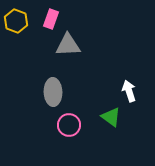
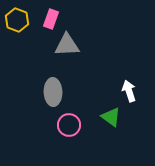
yellow hexagon: moved 1 px right, 1 px up
gray triangle: moved 1 px left
